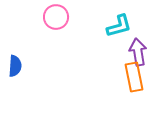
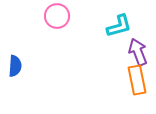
pink circle: moved 1 px right, 1 px up
purple arrow: rotated 12 degrees counterclockwise
orange rectangle: moved 3 px right, 3 px down
